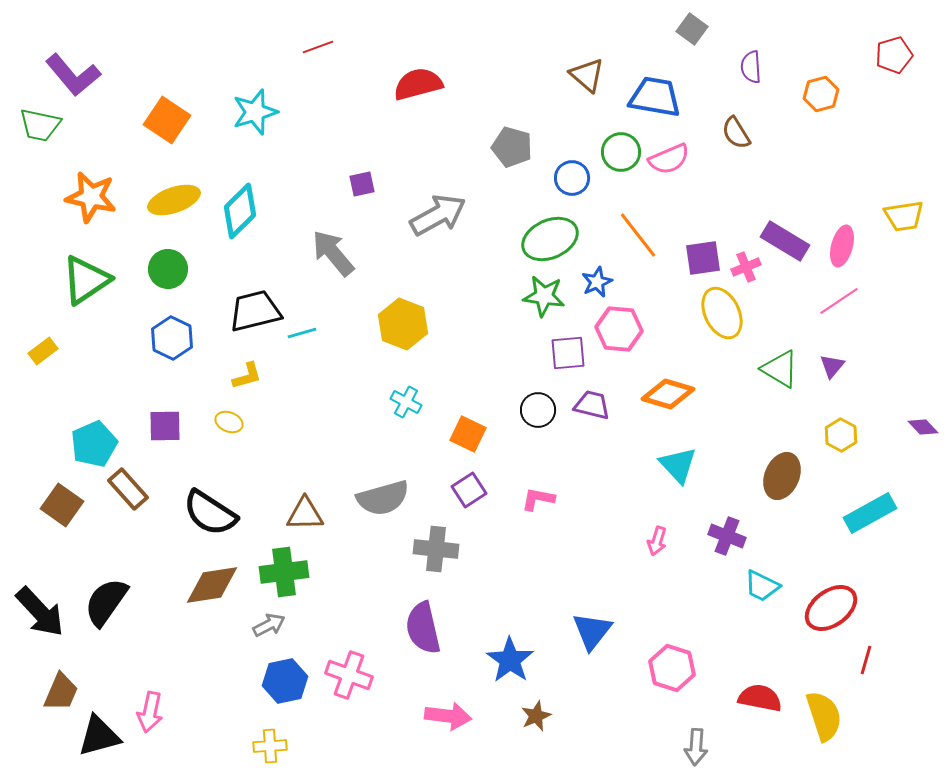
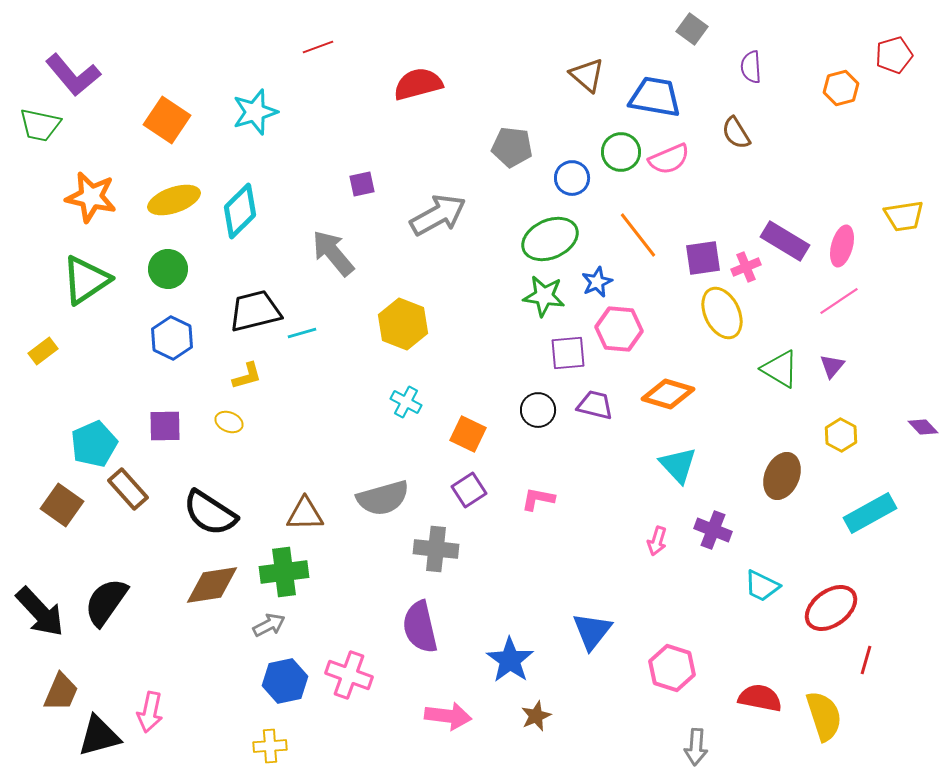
orange hexagon at (821, 94): moved 20 px right, 6 px up
gray pentagon at (512, 147): rotated 9 degrees counterclockwise
purple trapezoid at (592, 405): moved 3 px right
purple cross at (727, 536): moved 14 px left, 6 px up
purple semicircle at (423, 628): moved 3 px left, 1 px up
